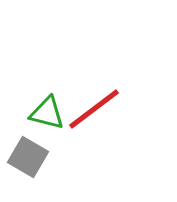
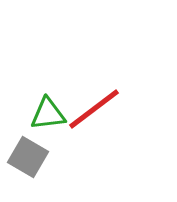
green triangle: moved 1 px right, 1 px down; rotated 21 degrees counterclockwise
